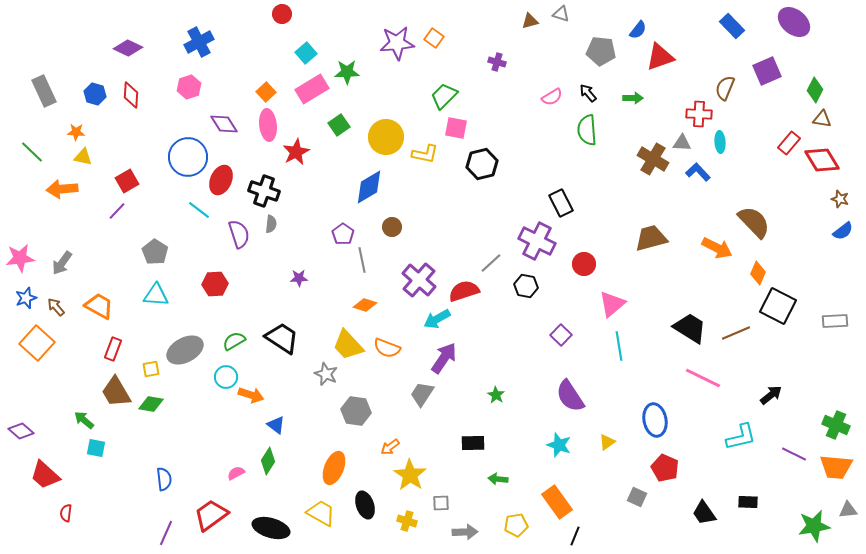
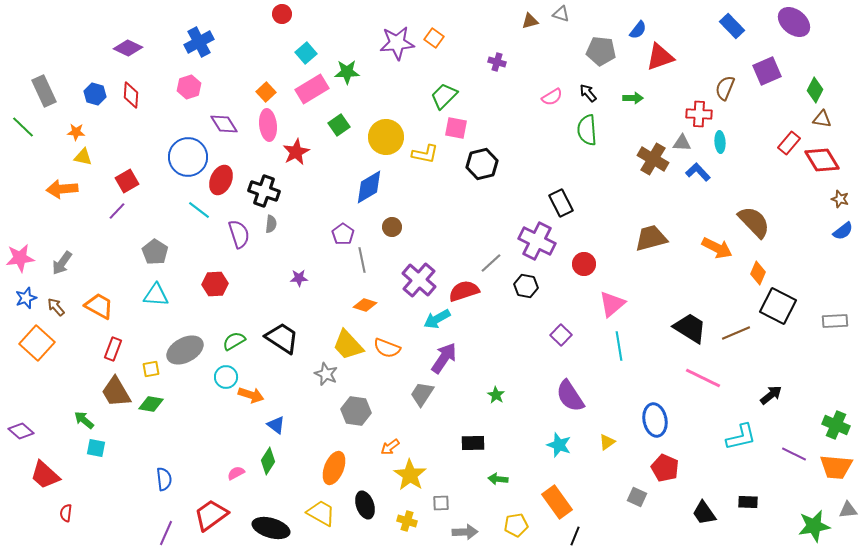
green line at (32, 152): moved 9 px left, 25 px up
